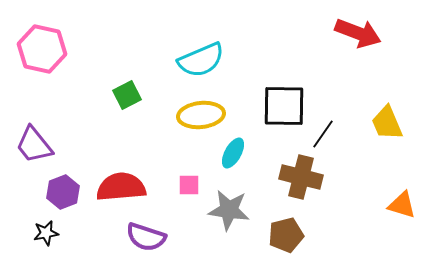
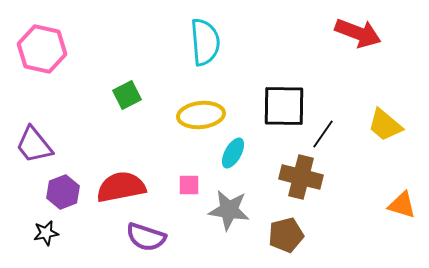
cyan semicircle: moved 4 px right, 18 px up; rotated 72 degrees counterclockwise
yellow trapezoid: moved 2 px left, 2 px down; rotated 27 degrees counterclockwise
red semicircle: rotated 6 degrees counterclockwise
